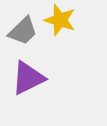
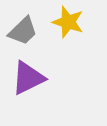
yellow star: moved 8 px right, 2 px down
